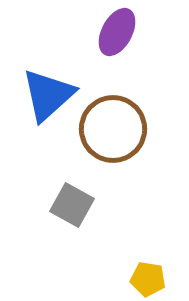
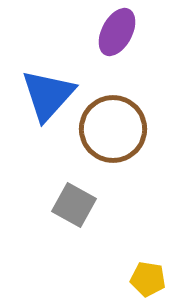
blue triangle: rotated 6 degrees counterclockwise
gray square: moved 2 px right
